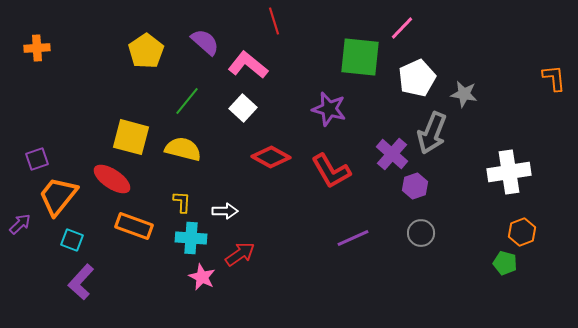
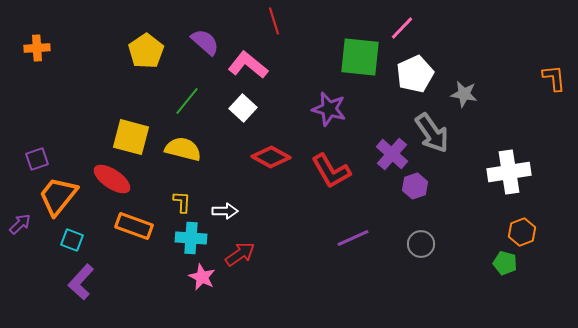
white pentagon: moved 2 px left, 4 px up
gray arrow: rotated 57 degrees counterclockwise
gray circle: moved 11 px down
